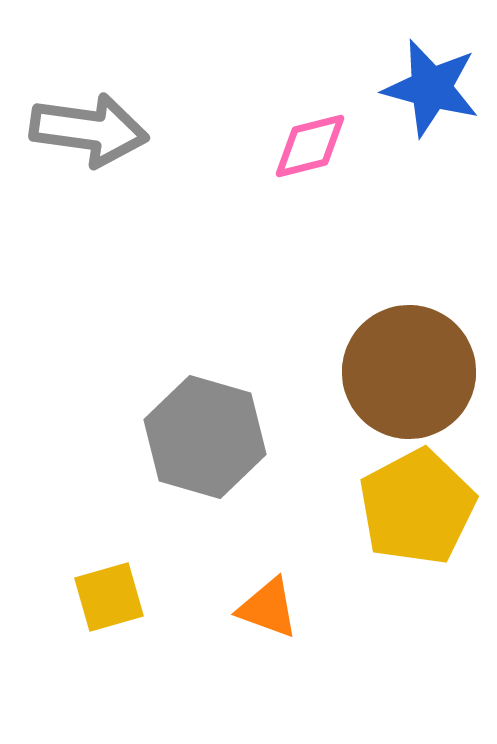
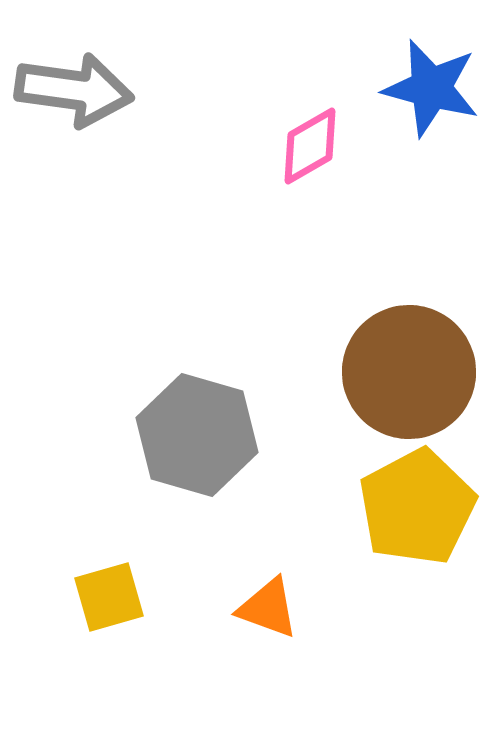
gray arrow: moved 15 px left, 40 px up
pink diamond: rotated 16 degrees counterclockwise
gray hexagon: moved 8 px left, 2 px up
